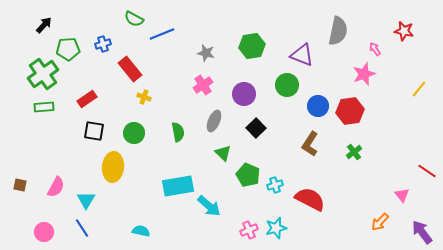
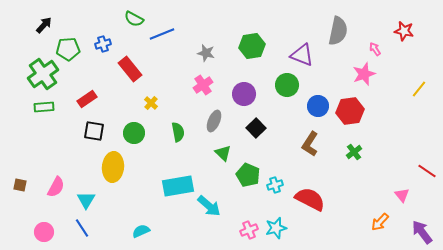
yellow cross at (144, 97): moved 7 px right, 6 px down; rotated 24 degrees clockwise
cyan semicircle at (141, 231): rotated 36 degrees counterclockwise
